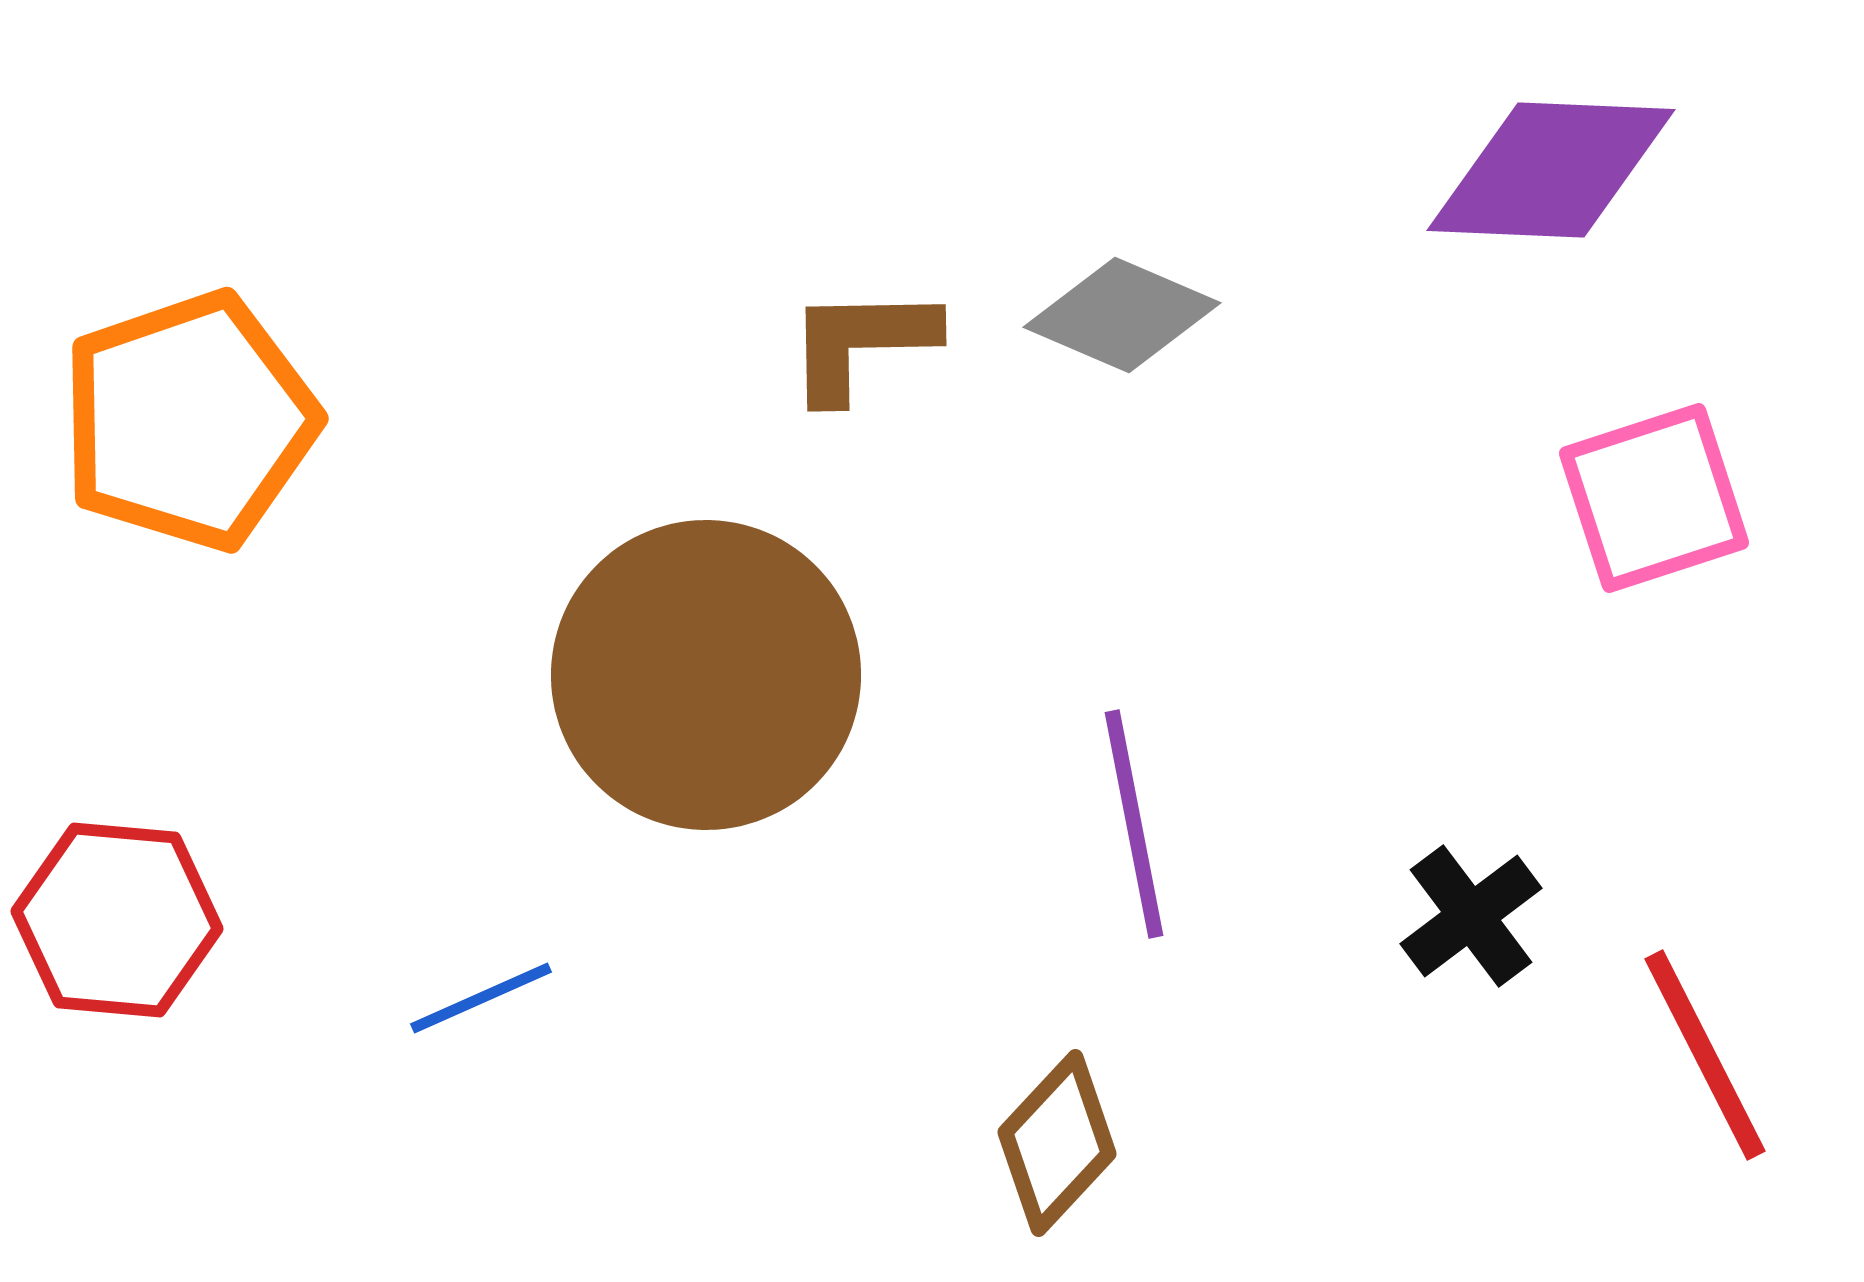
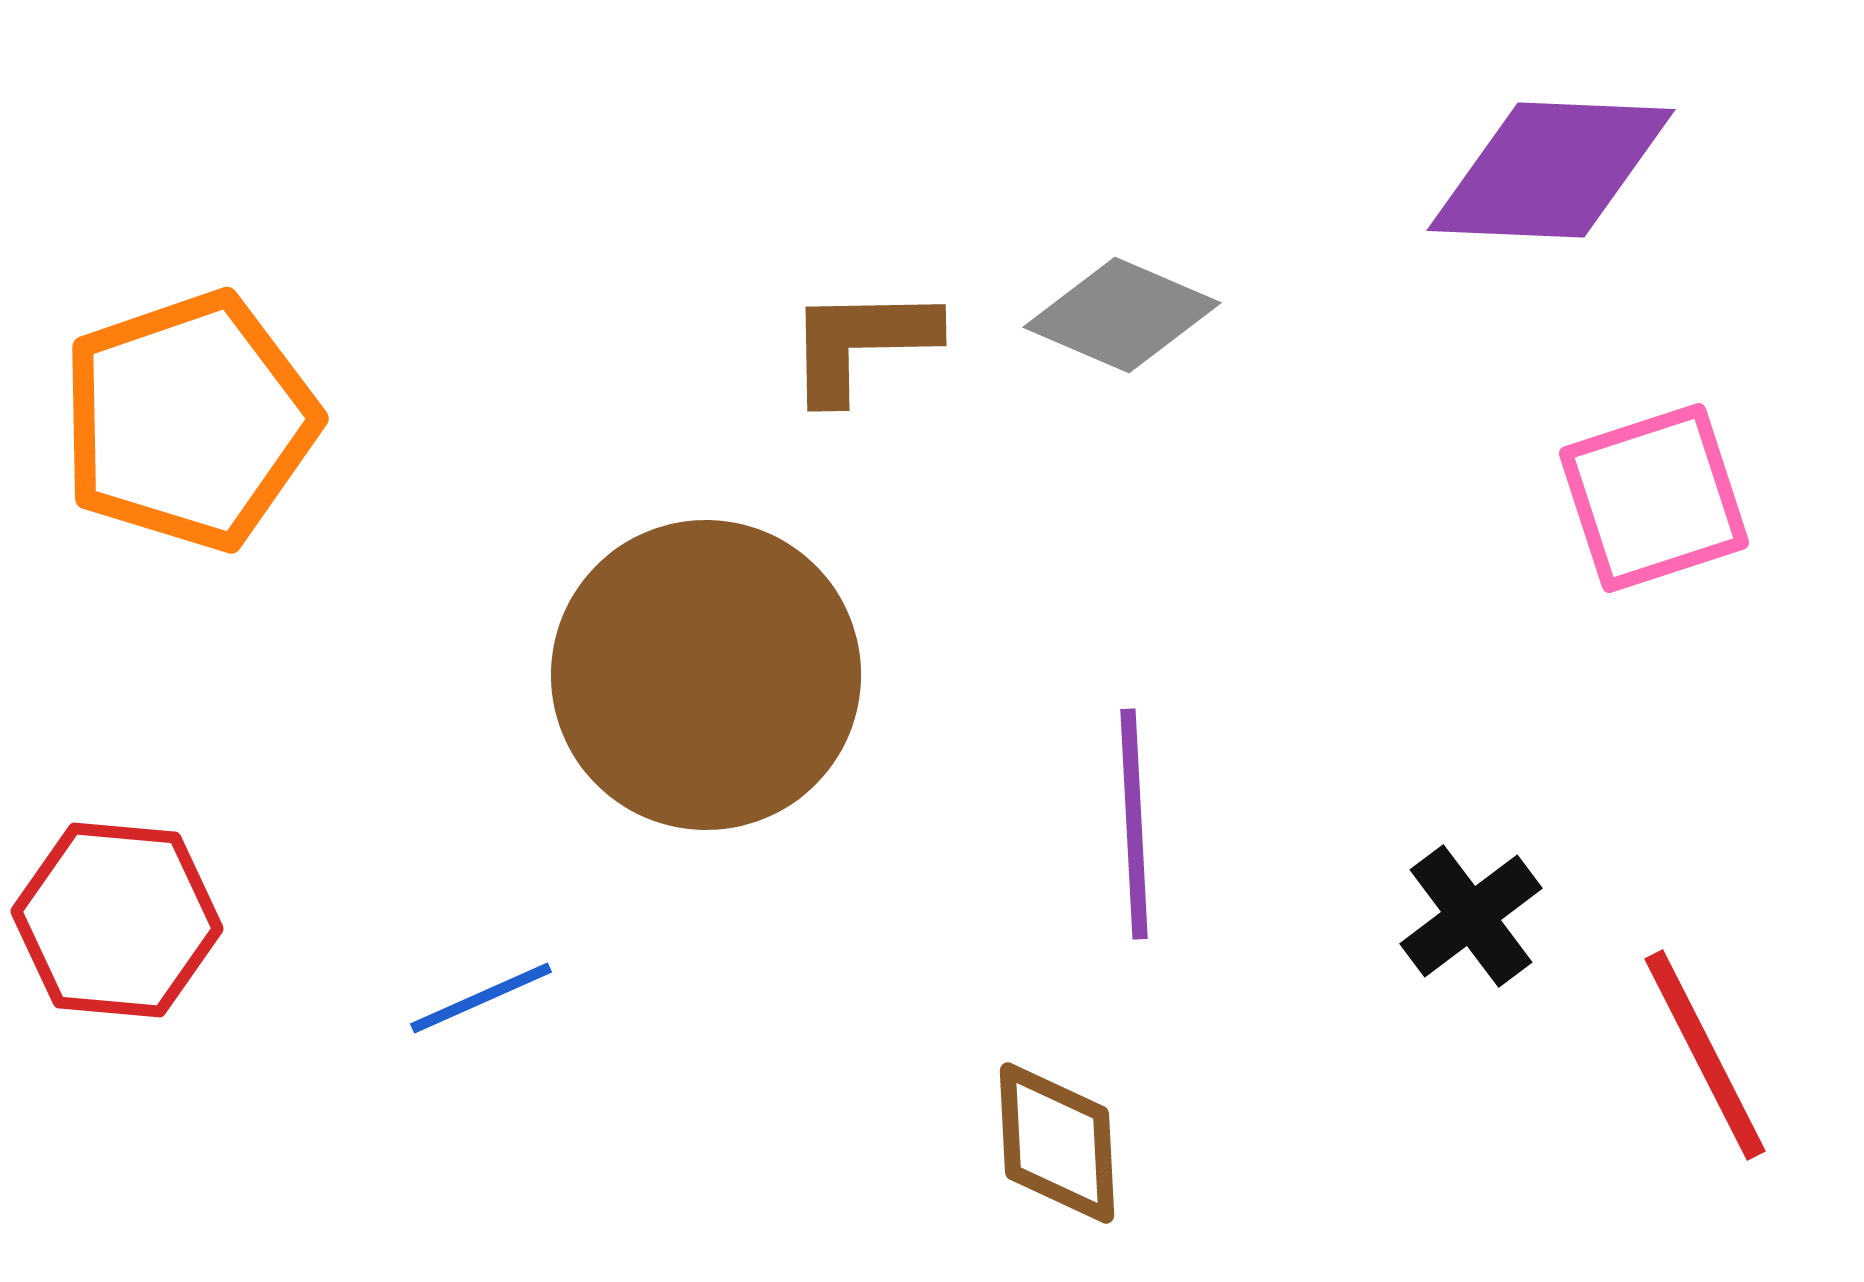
purple line: rotated 8 degrees clockwise
brown diamond: rotated 46 degrees counterclockwise
